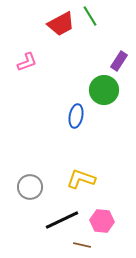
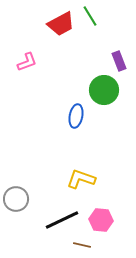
purple rectangle: rotated 54 degrees counterclockwise
gray circle: moved 14 px left, 12 px down
pink hexagon: moved 1 px left, 1 px up
